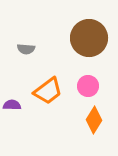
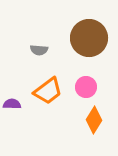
gray semicircle: moved 13 px right, 1 px down
pink circle: moved 2 px left, 1 px down
purple semicircle: moved 1 px up
